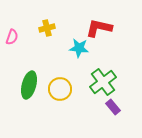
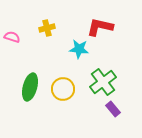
red L-shape: moved 1 px right, 1 px up
pink semicircle: rotated 91 degrees counterclockwise
cyan star: moved 1 px down
green ellipse: moved 1 px right, 2 px down
yellow circle: moved 3 px right
purple rectangle: moved 2 px down
